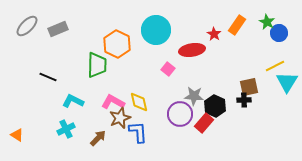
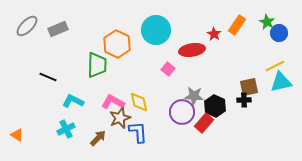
cyan triangle: moved 6 px left; rotated 45 degrees clockwise
purple circle: moved 2 px right, 2 px up
